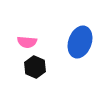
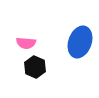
pink semicircle: moved 1 px left, 1 px down
